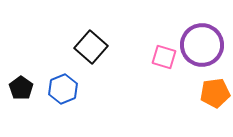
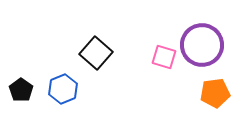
black square: moved 5 px right, 6 px down
black pentagon: moved 2 px down
